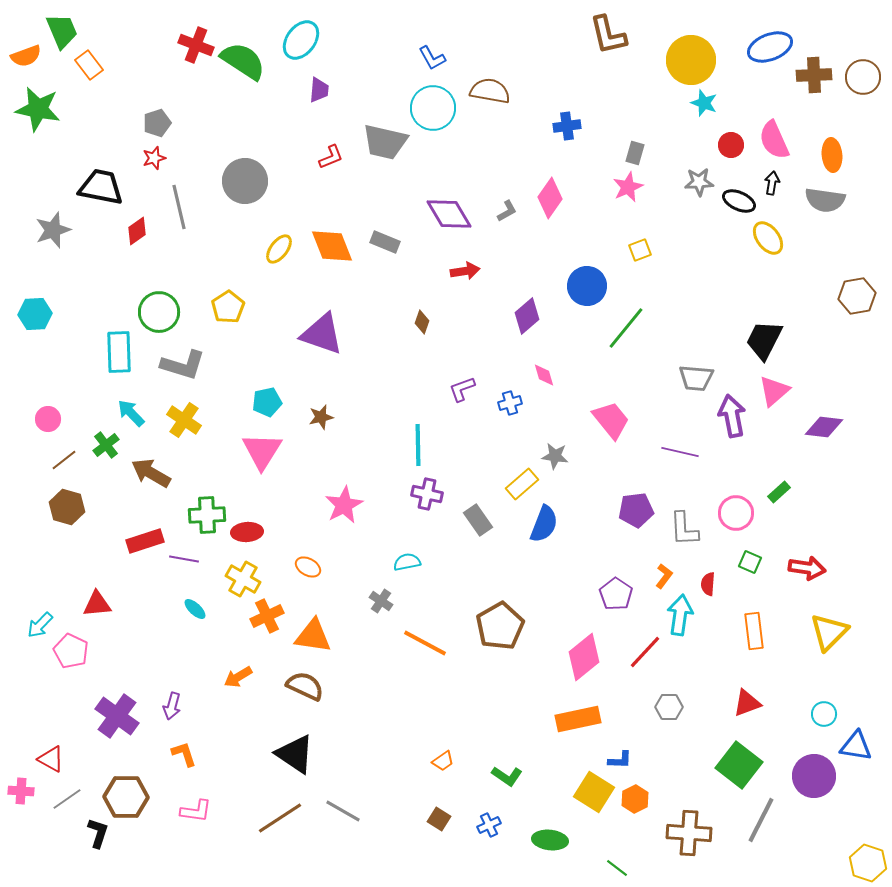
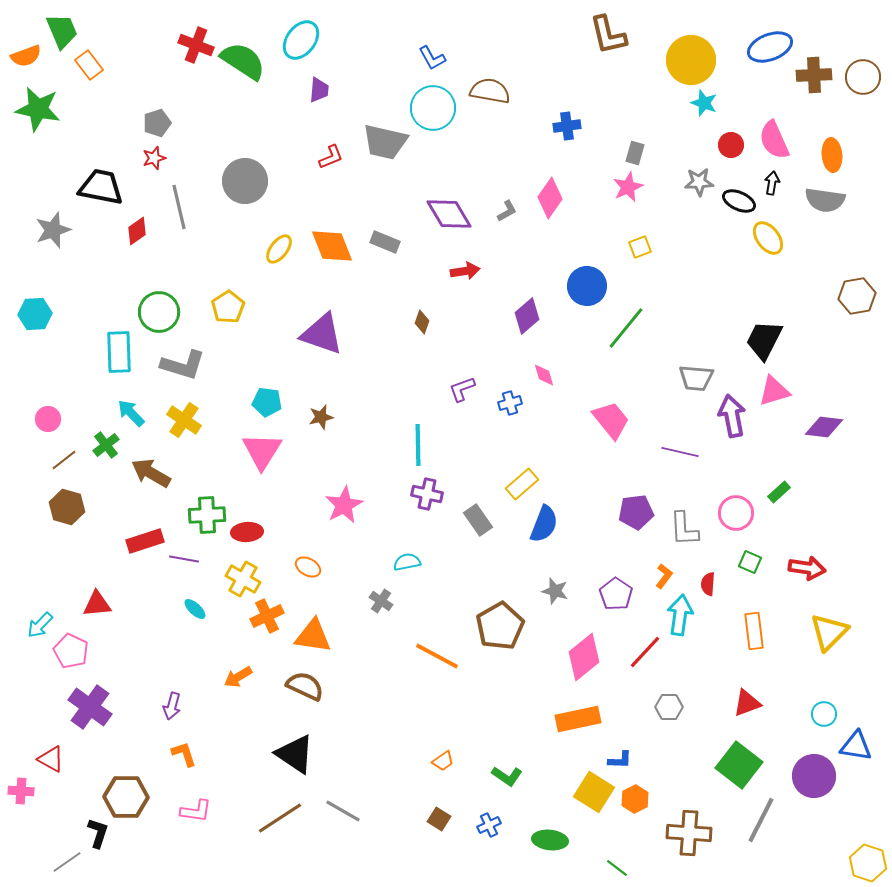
yellow square at (640, 250): moved 3 px up
pink triangle at (774, 391): rotated 24 degrees clockwise
cyan pentagon at (267, 402): rotated 20 degrees clockwise
gray star at (555, 456): moved 135 px down; rotated 8 degrees clockwise
purple pentagon at (636, 510): moved 2 px down
orange line at (425, 643): moved 12 px right, 13 px down
purple cross at (117, 716): moved 27 px left, 9 px up
gray line at (67, 799): moved 63 px down
